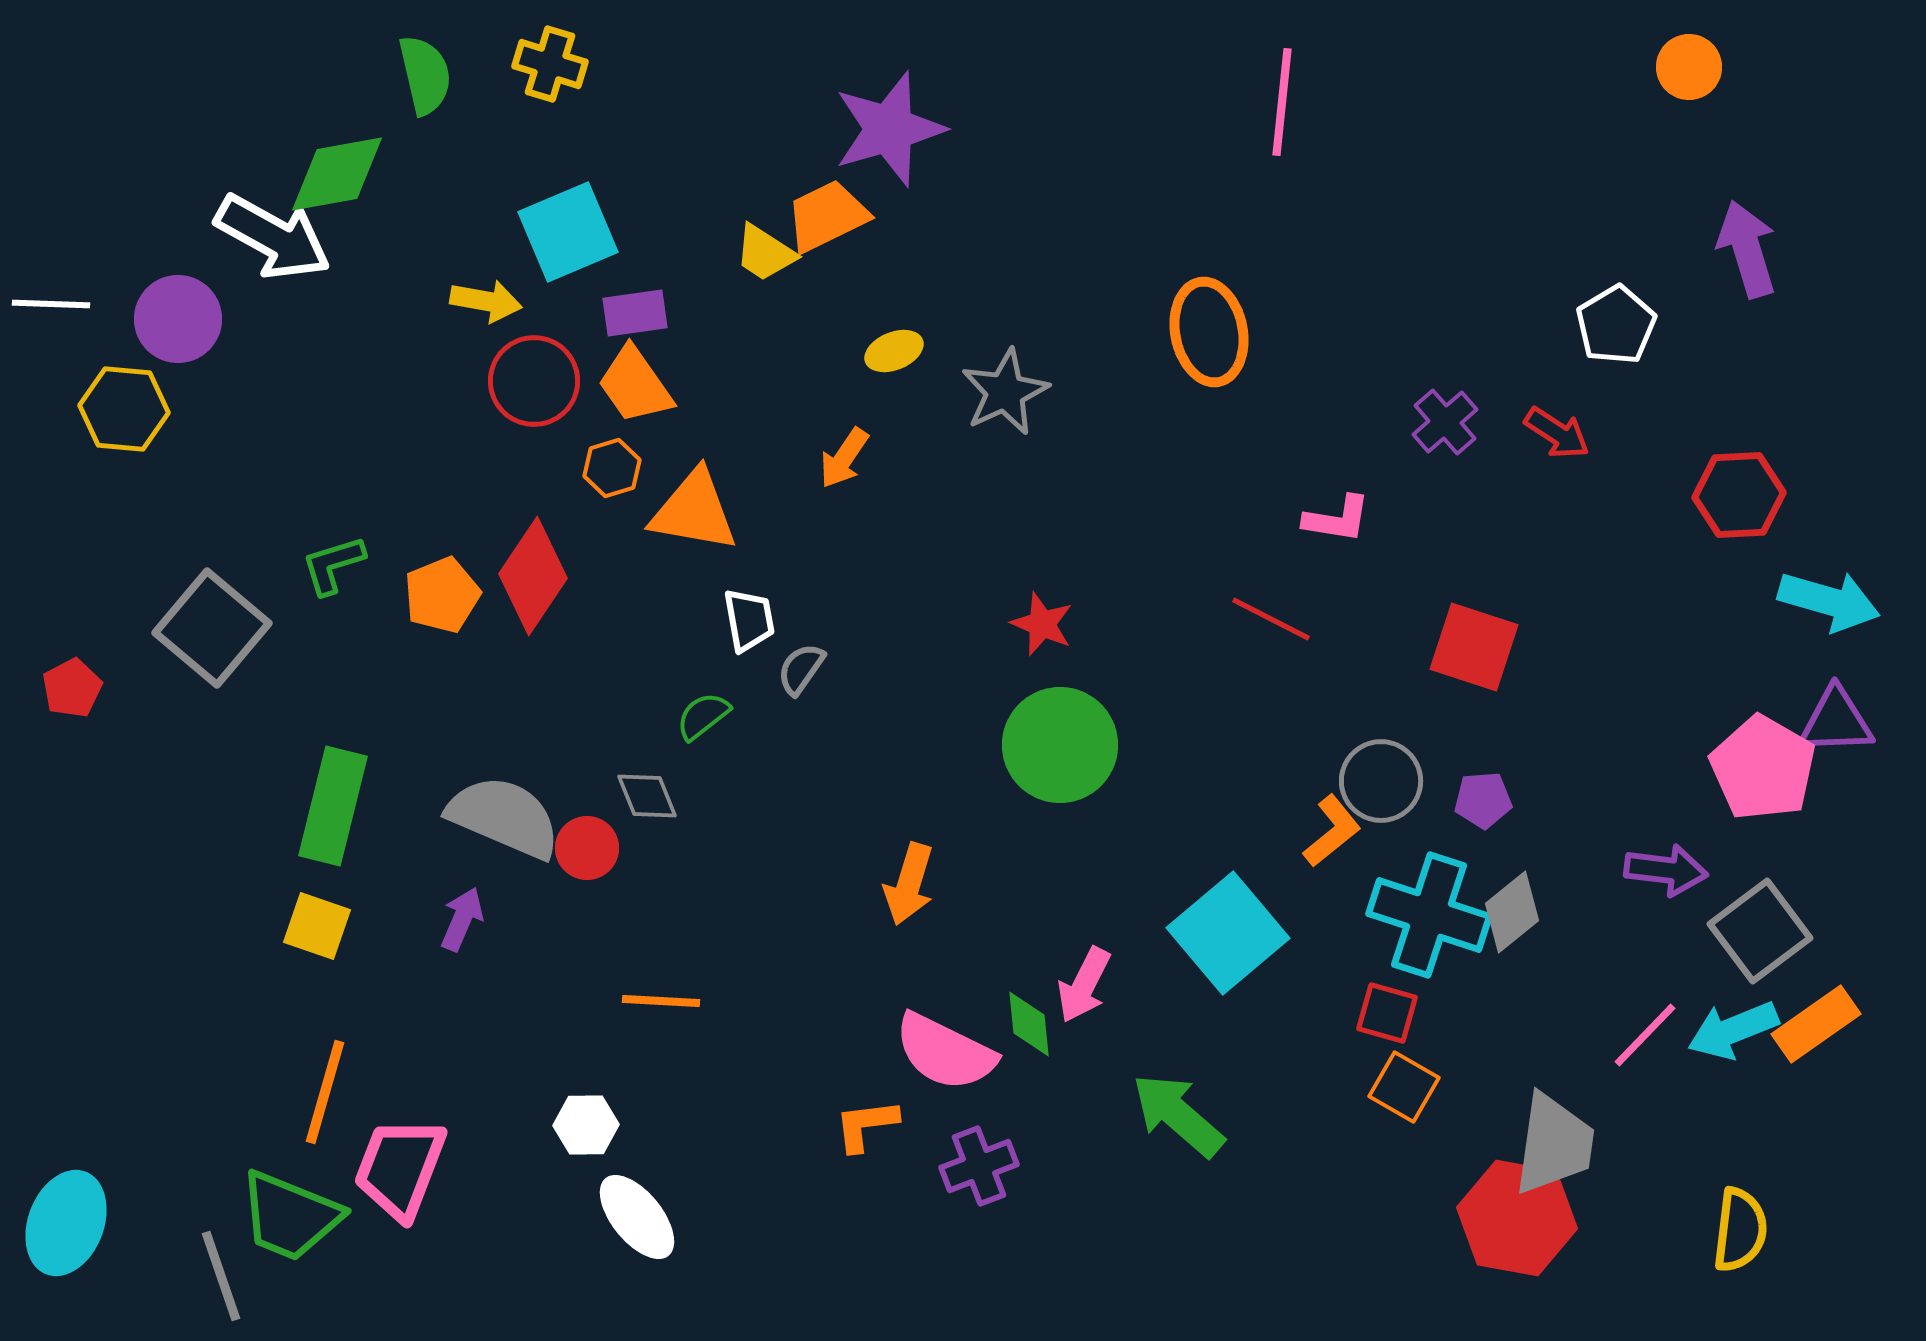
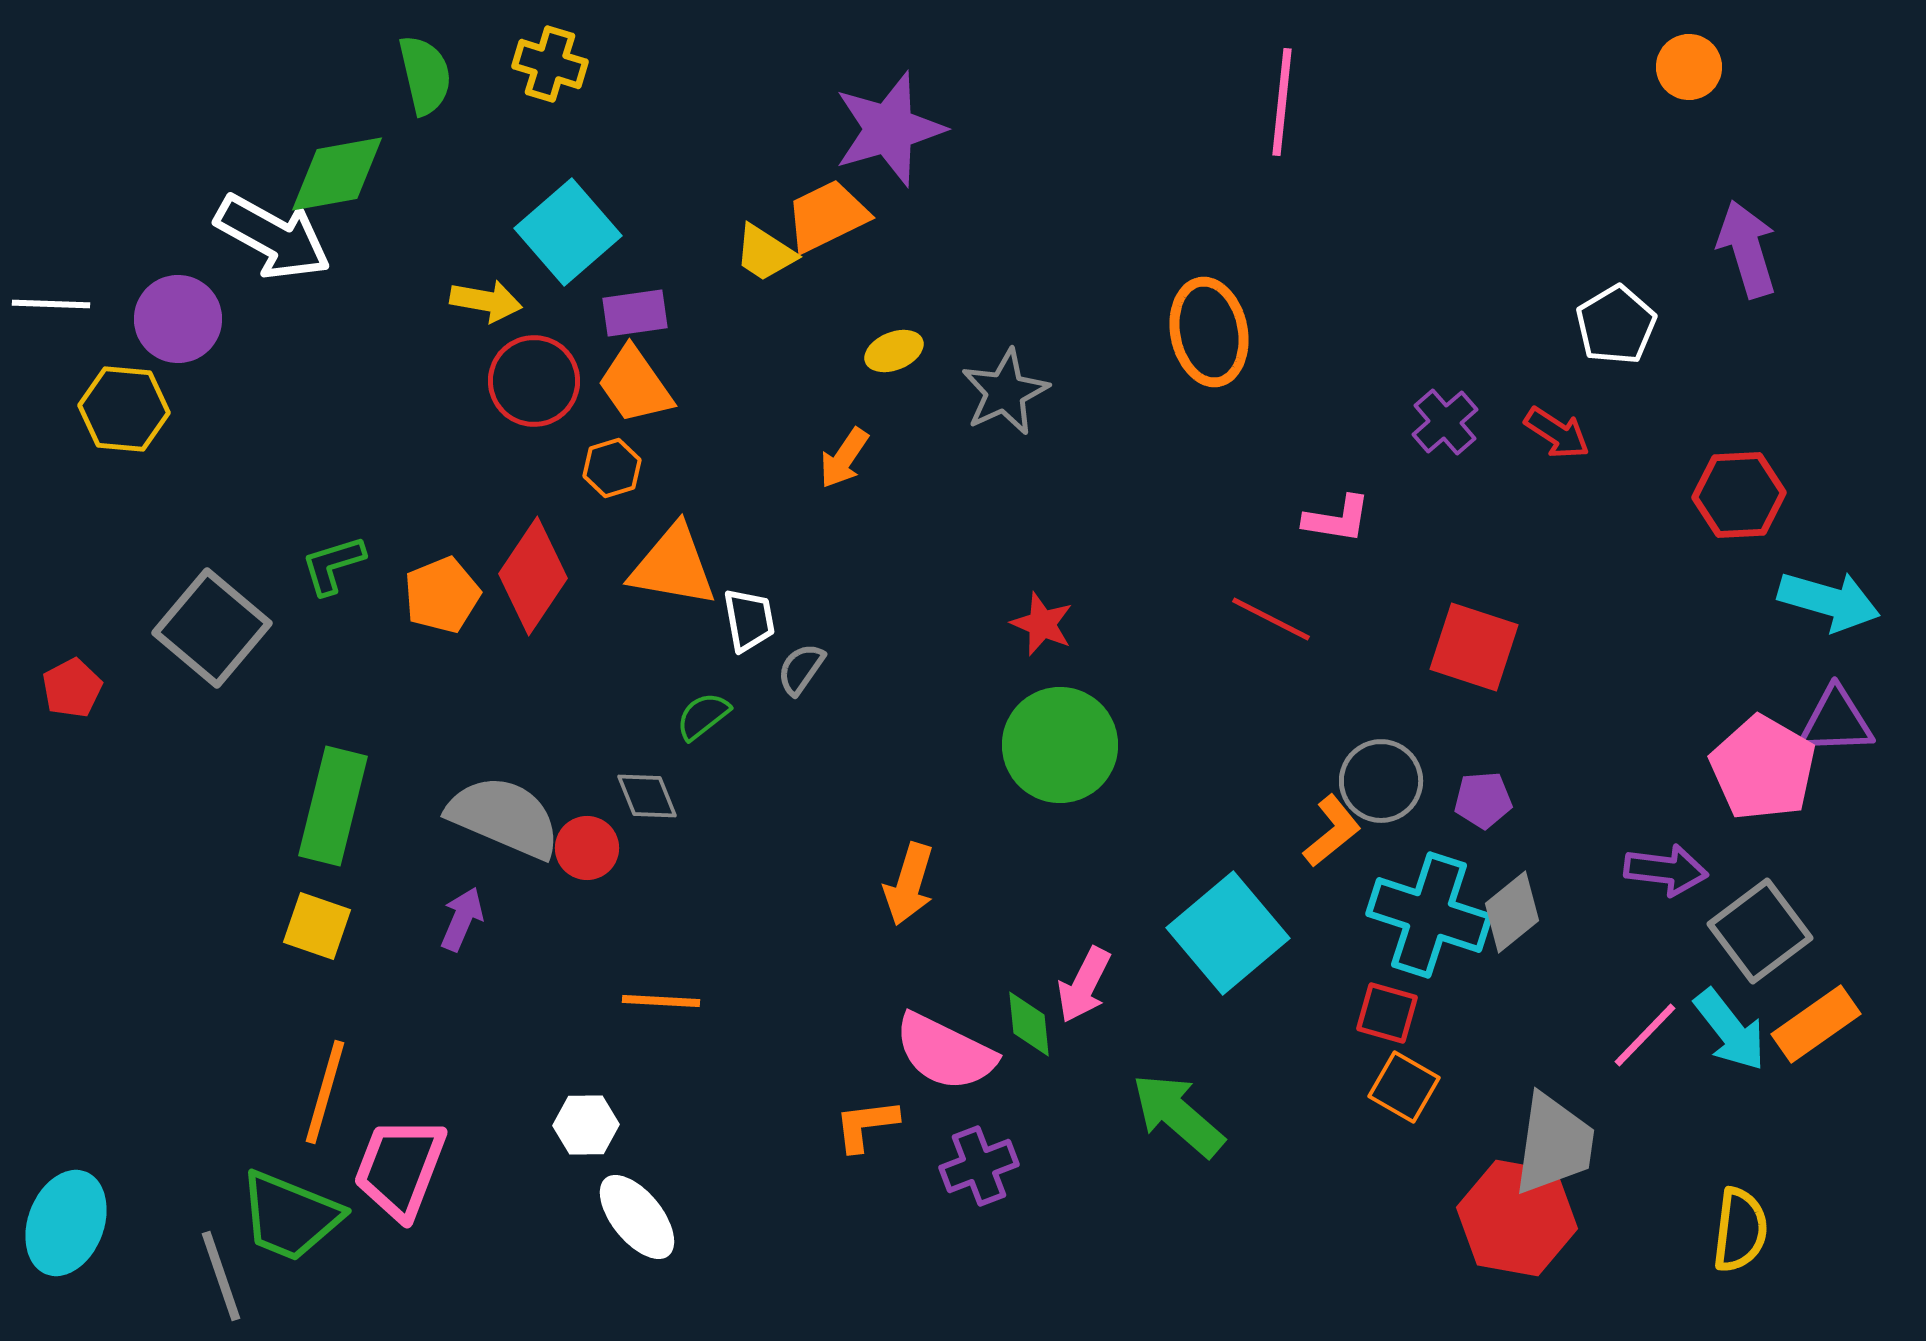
cyan square at (568, 232): rotated 18 degrees counterclockwise
orange triangle at (694, 511): moved 21 px left, 55 px down
cyan arrow at (1733, 1030): moved 3 px left; rotated 106 degrees counterclockwise
